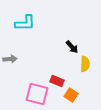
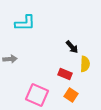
red rectangle: moved 8 px right, 7 px up
pink square: moved 1 px down; rotated 10 degrees clockwise
